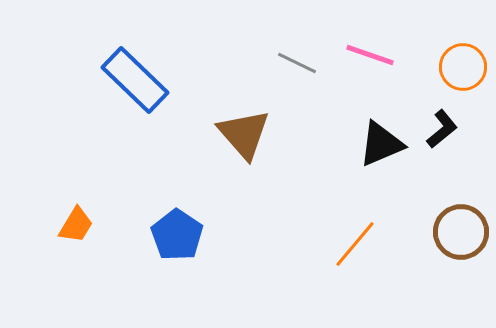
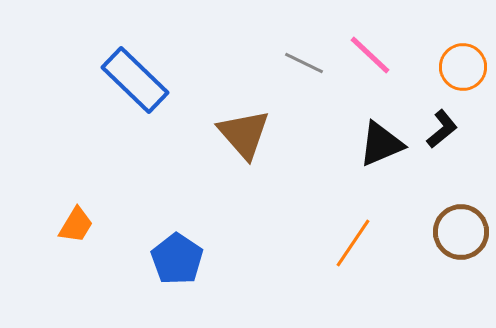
pink line: rotated 24 degrees clockwise
gray line: moved 7 px right
blue pentagon: moved 24 px down
orange line: moved 2 px left, 1 px up; rotated 6 degrees counterclockwise
